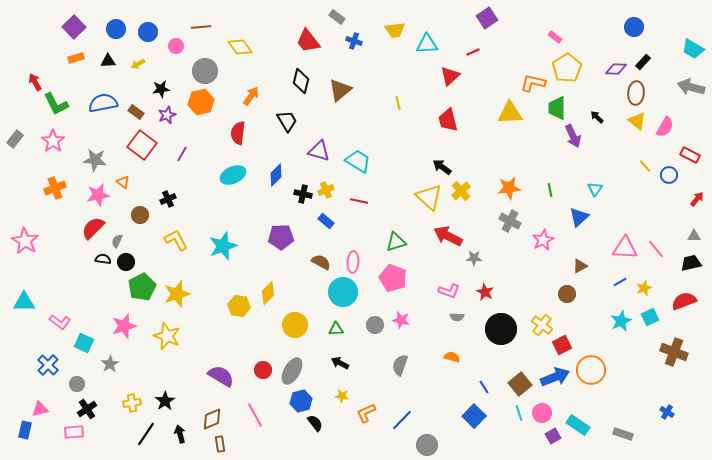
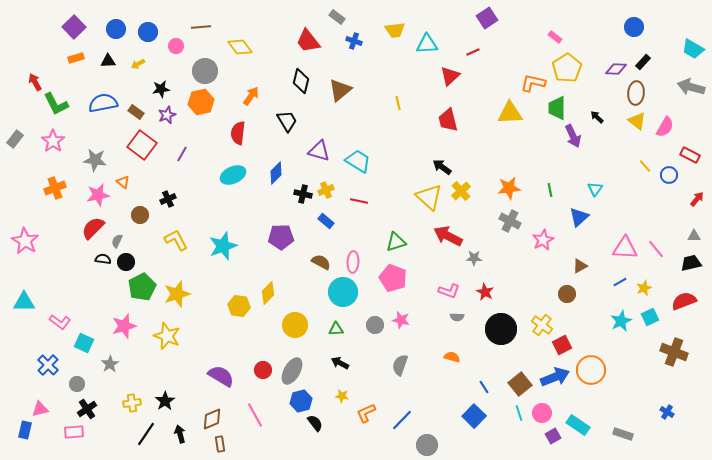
blue diamond at (276, 175): moved 2 px up
